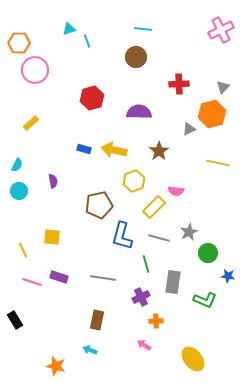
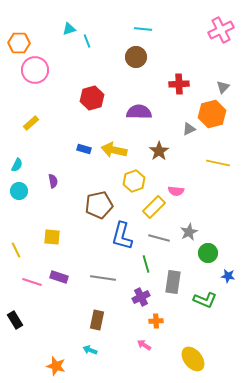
yellow line at (23, 250): moved 7 px left
